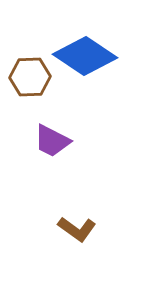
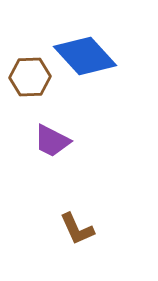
blue diamond: rotated 14 degrees clockwise
brown L-shape: rotated 30 degrees clockwise
